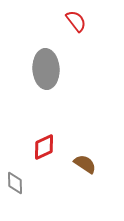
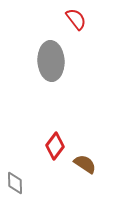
red semicircle: moved 2 px up
gray ellipse: moved 5 px right, 8 px up
red diamond: moved 11 px right, 1 px up; rotated 28 degrees counterclockwise
